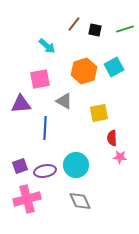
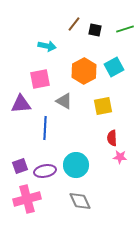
cyan arrow: rotated 30 degrees counterclockwise
orange hexagon: rotated 10 degrees counterclockwise
yellow square: moved 4 px right, 7 px up
